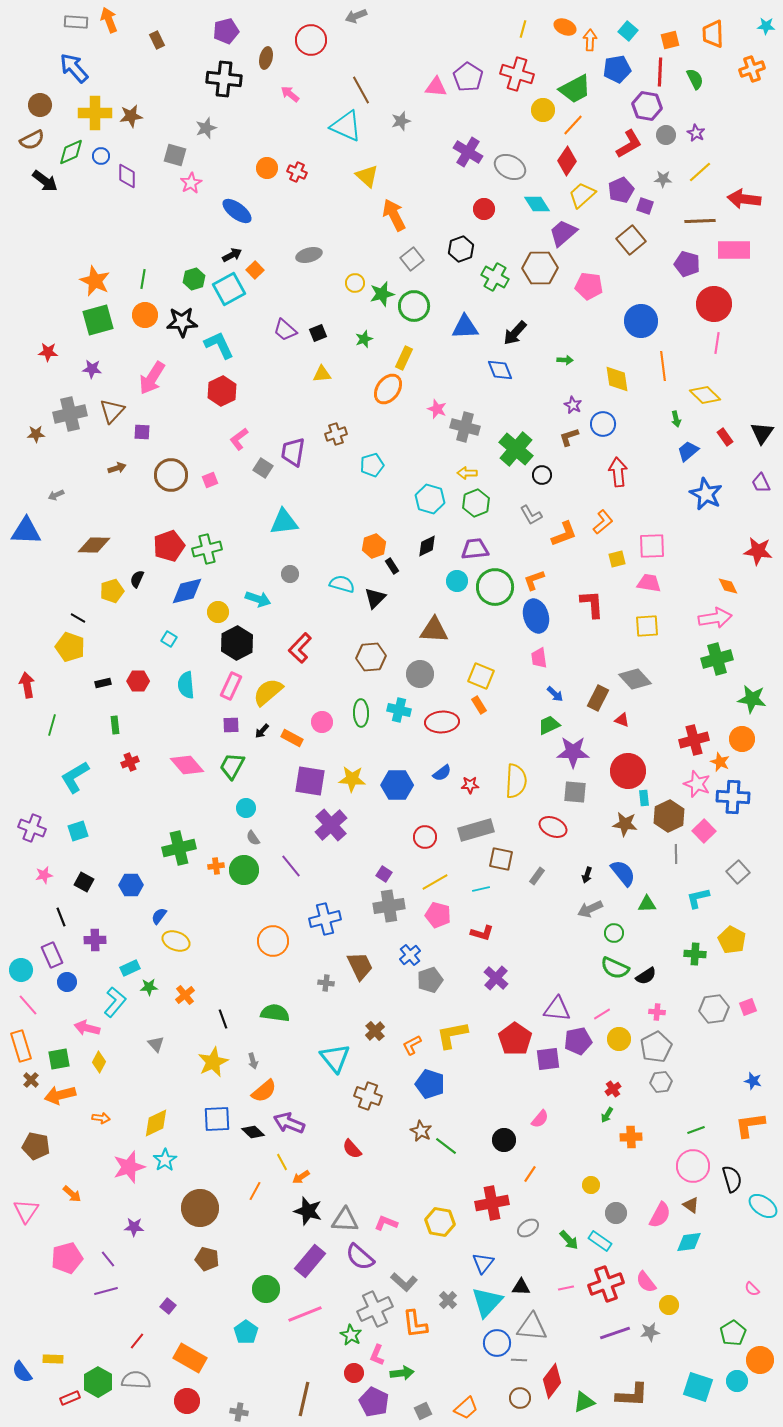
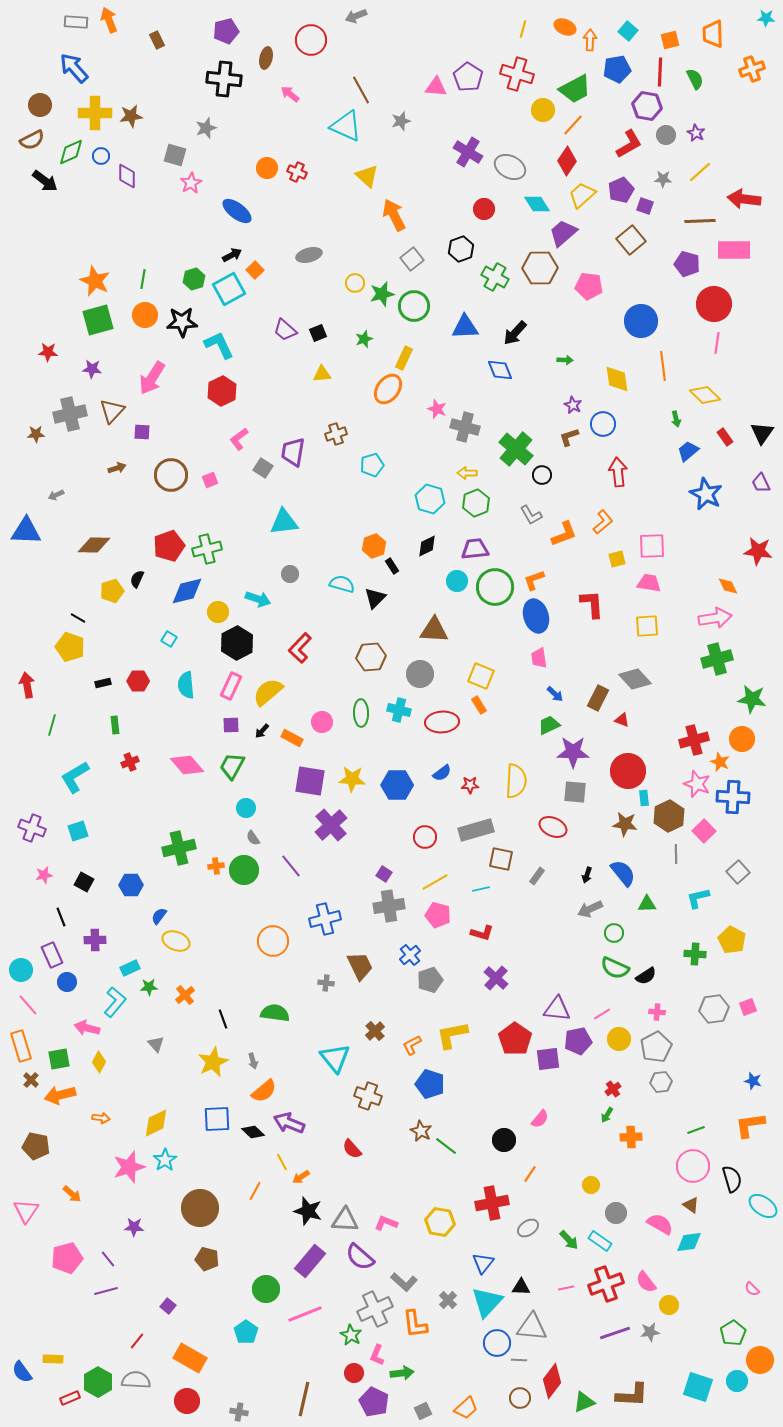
cyan star at (766, 26): moved 8 px up
pink semicircle at (660, 1215): moved 9 px down; rotated 88 degrees counterclockwise
